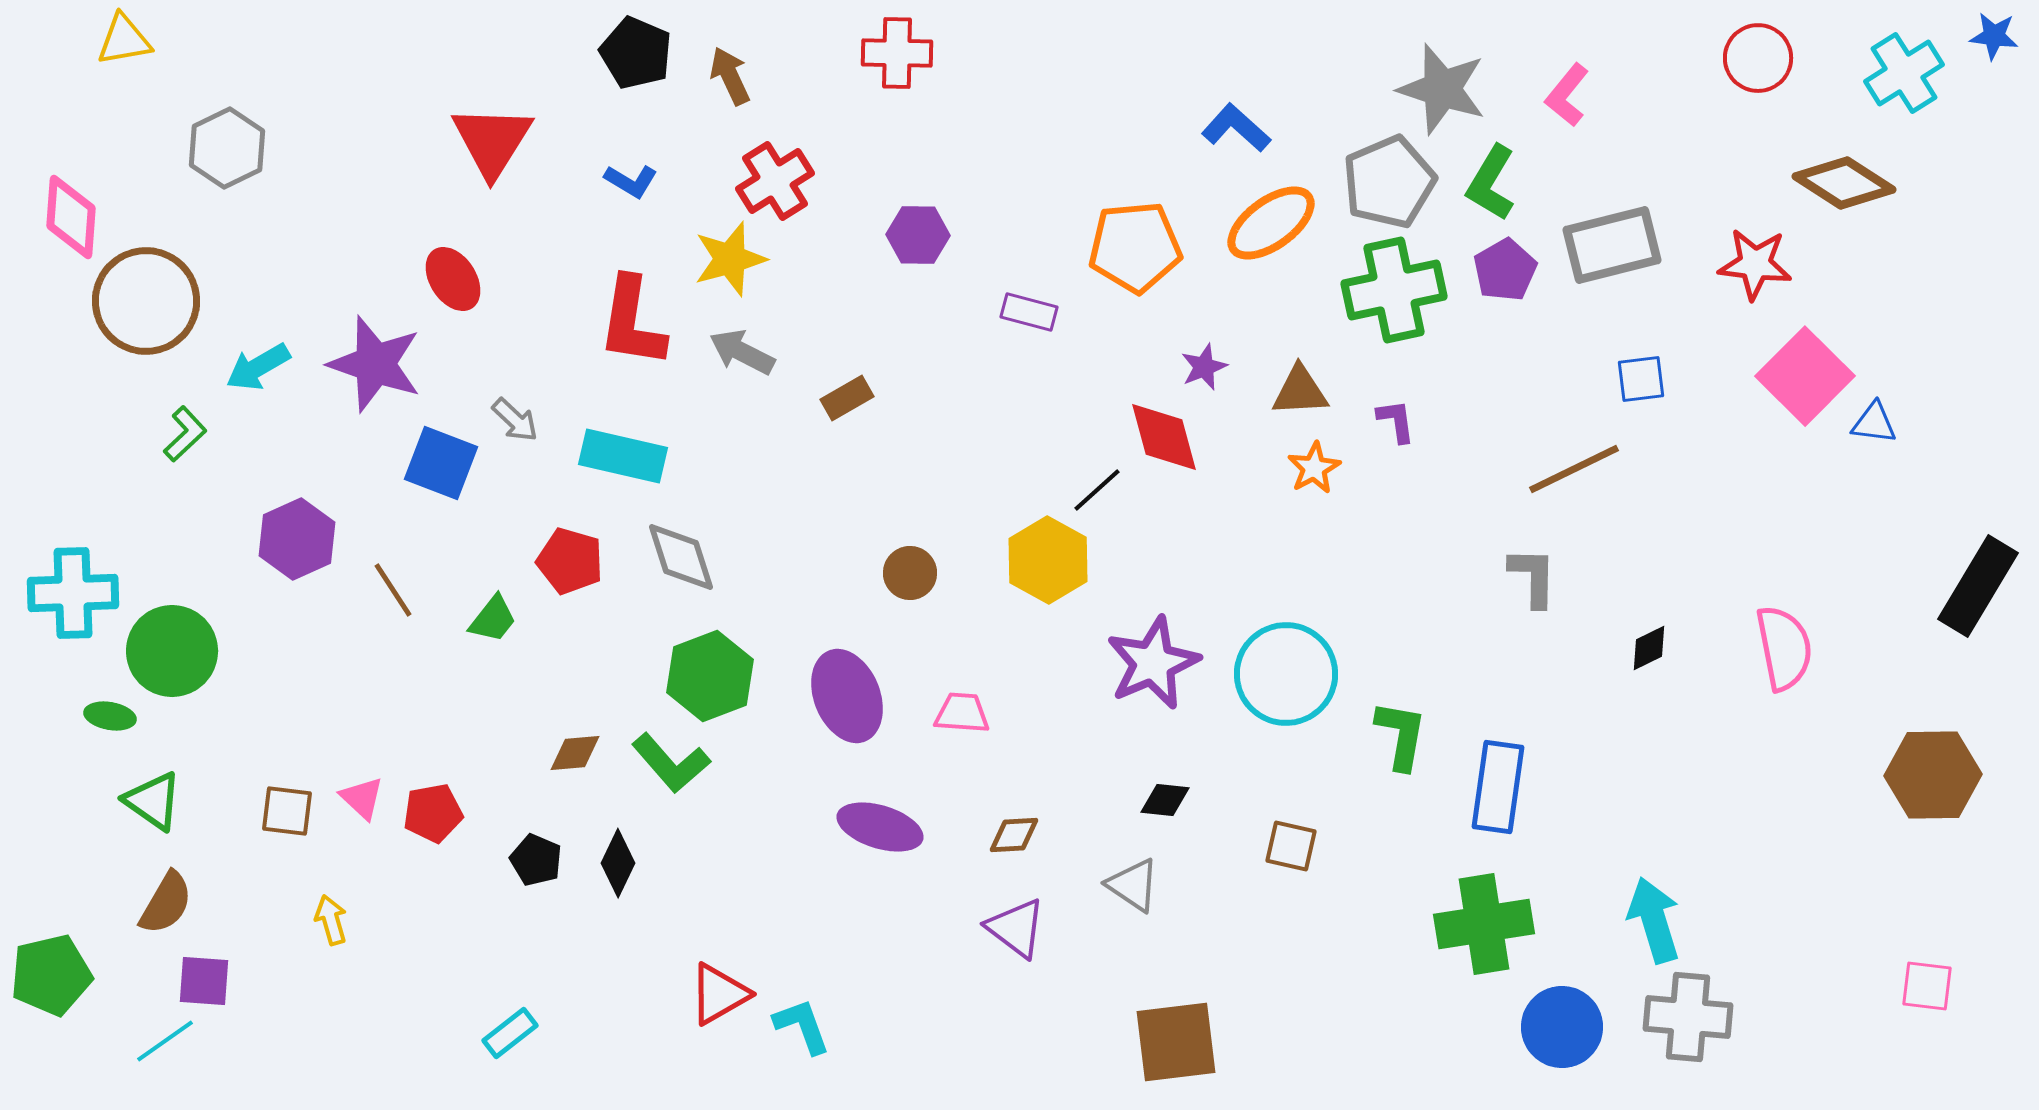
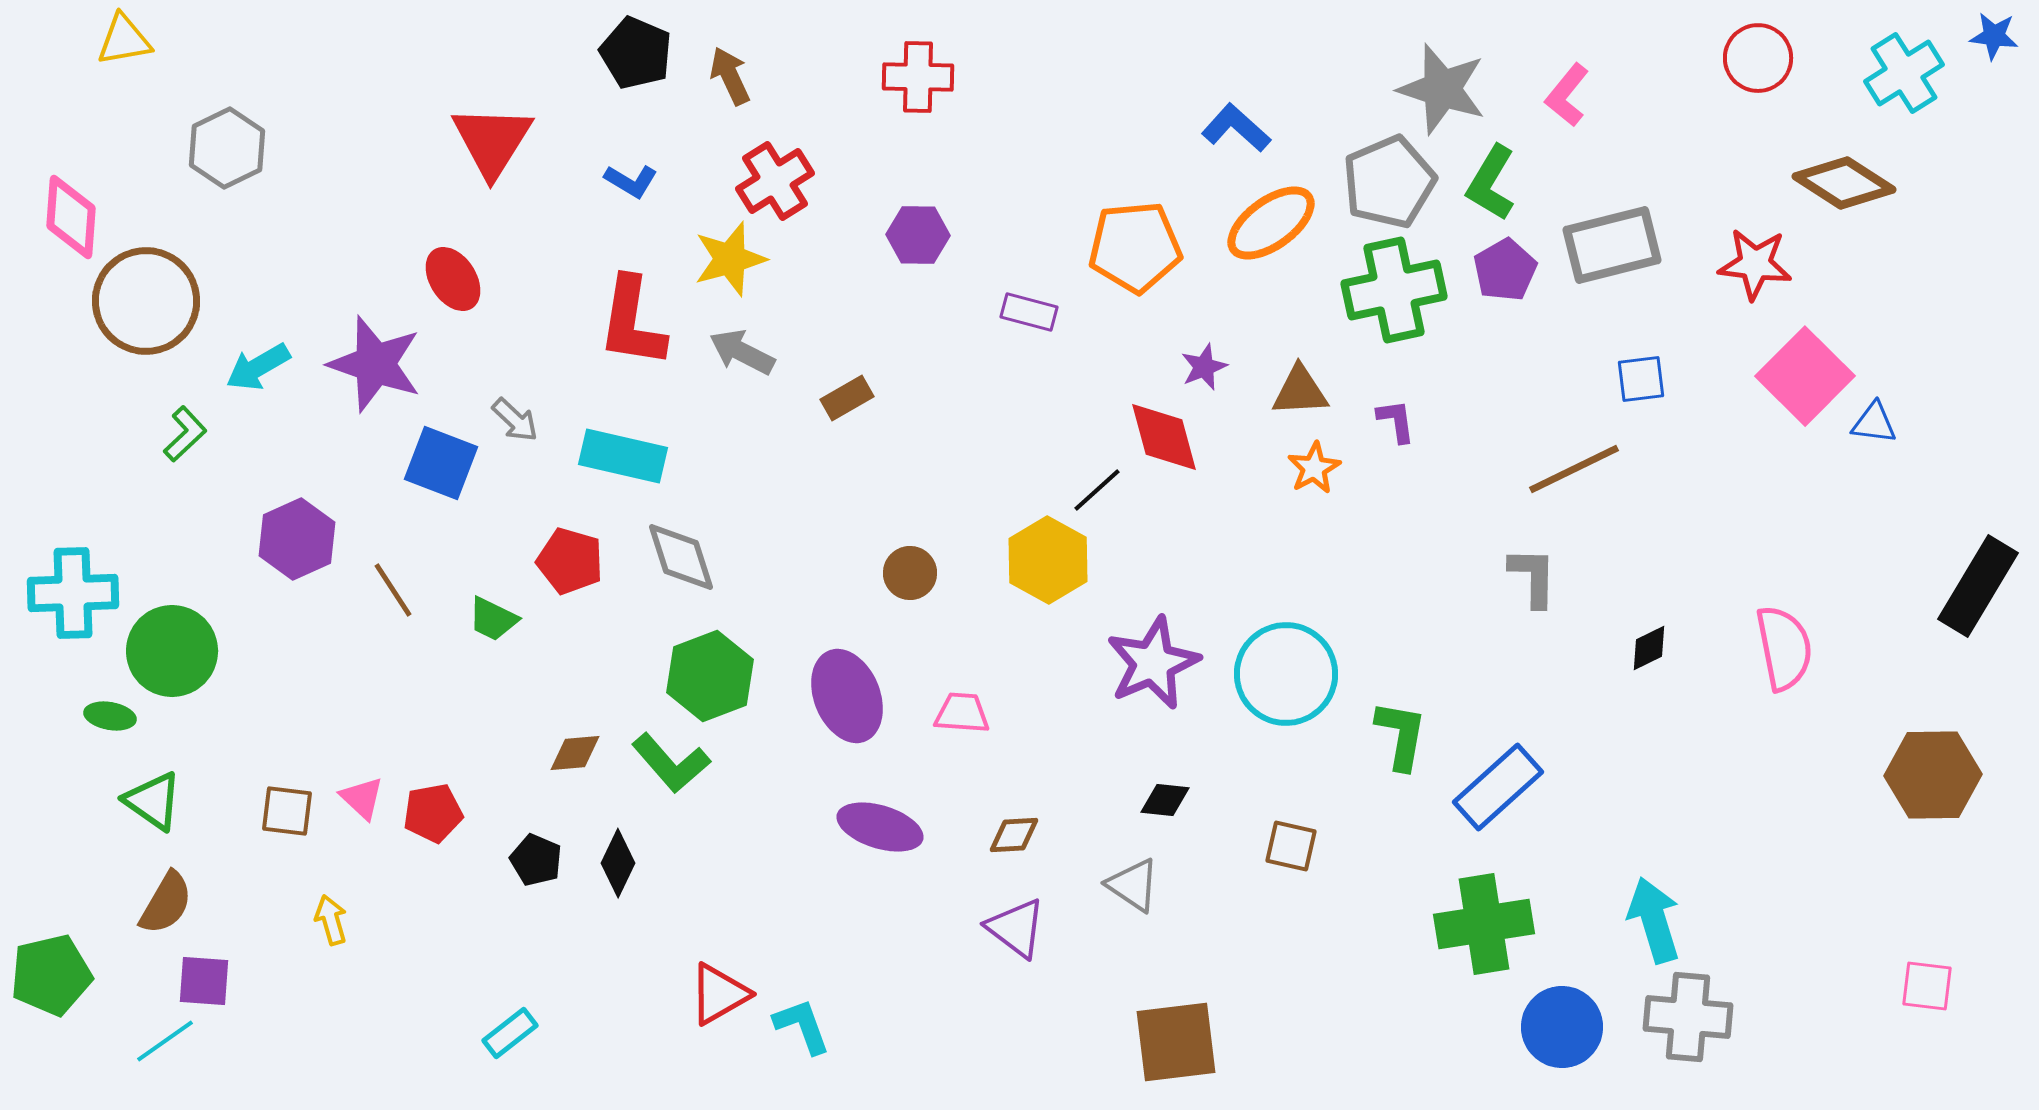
red cross at (897, 53): moved 21 px right, 24 px down
green trapezoid at (493, 619): rotated 78 degrees clockwise
blue rectangle at (1498, 787): rotated 40 degrees clockwise
